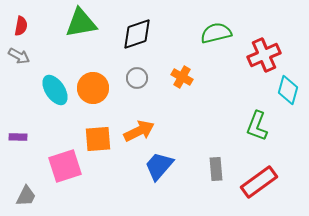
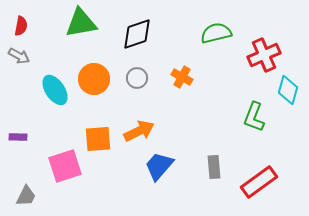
orange circle: moved 1 px right, 9 px up
green L-shape: moved 3 px left, 9 px up
gray rectangle: moved 2 px left, 2 px up
